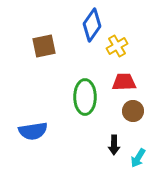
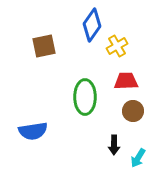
red trapezoid: moved 2 px right, 1 px up
